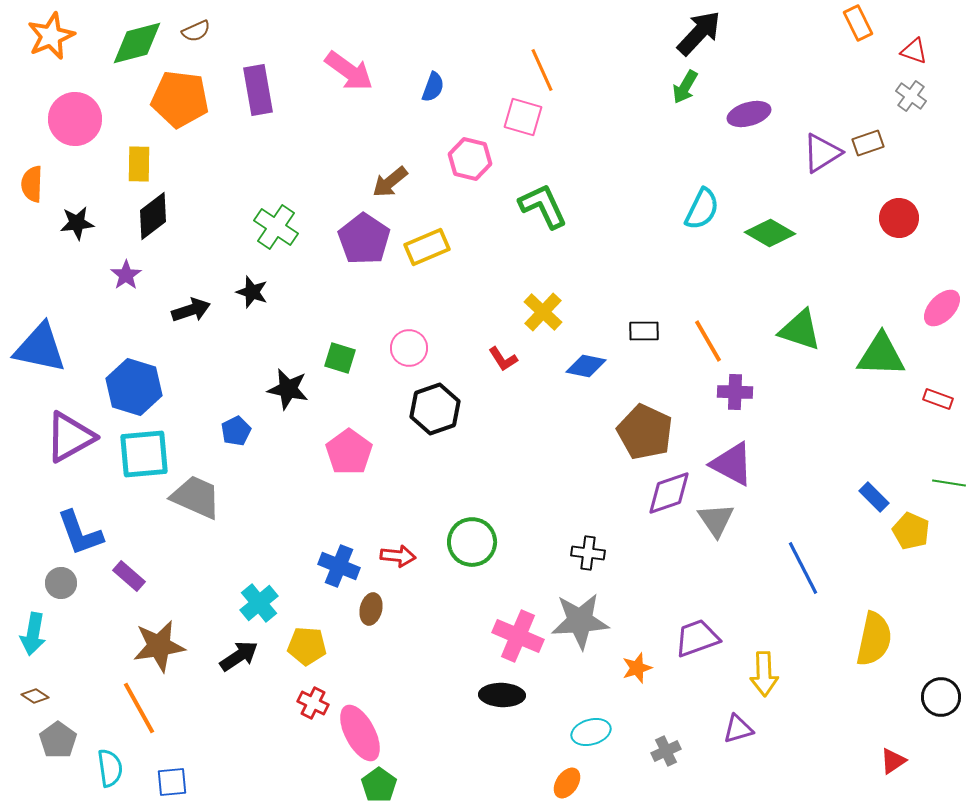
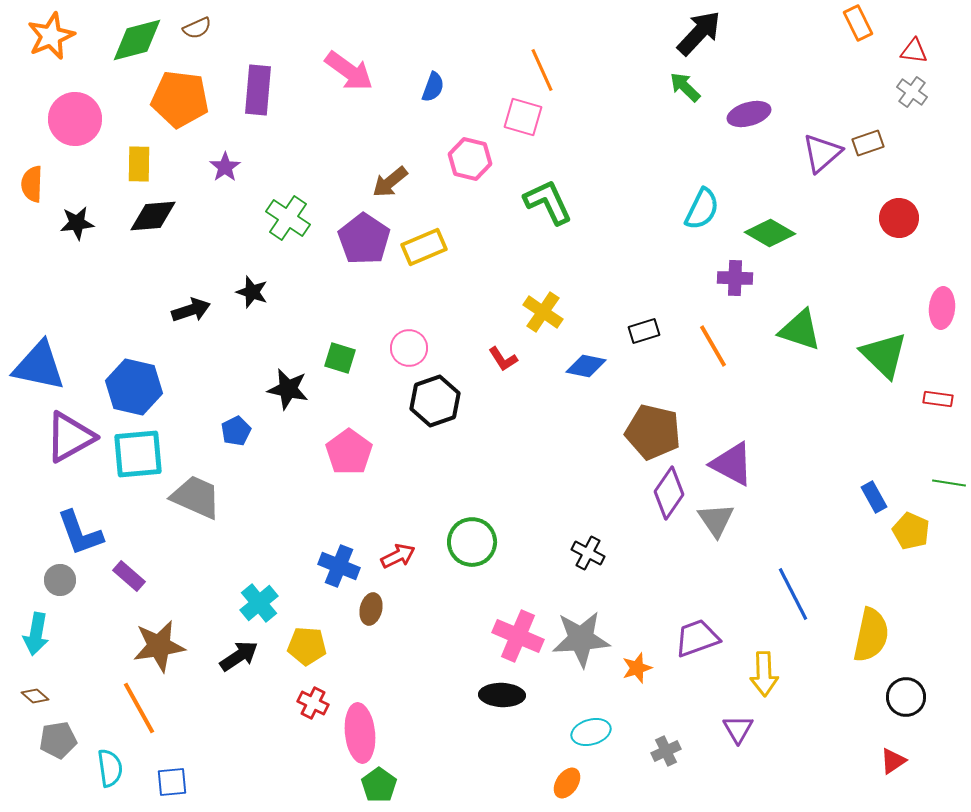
brown semicircle at (196, 31): moved 1 px right, 3 px up
green diamond at (137, 43): moved 3 px up
red triangle at (914, 51): rotated 12 degrees counterclockwise
green arrow at (685, 87): rotated 104 degrees clockwise
purple rectangle at (258, 90): rotated 15 degrees clockwise
gray cross at (911, 96): moved 1 px right, 4 px up
purple triangle at (822, 153): rotated 9 degrees counterclockwise
green L-shape at (543, 206): moved 5 px right, 4 px up
black diamond at (153, 216): rotated 33 degrees clockwise
green cross at (276, 227): moved 12 px right, 9 px up
yellow rectangle at (427, 247): moved 3 px left
purple star at (126, 275): moved 99 px right, 108 px up
pink ellipse at (942, 308): rotated 39 degrees counterclockwise
yellow cross at (543, 312): rotated 9 degrees counterclockwise
black rectangle at (644, 331): rotated 16 degrees counterclockwise
orange line at (708, 341): moved 5 px right, 5 px down
blue triangle at (40, 348): moved 1 px left, 18 px down
green triangle at (881, 355): moved 3 px right; rotated 42 degrees clockwise
blue hexagon at (134, 387): rotated 4 degrees counterclockwise
purple cross at (735, 392): moved 114 px up
red rectangle at (938, 399): rotated 12 degrees counterclockwise
black hexagon at (435, 409): moved 8 px up
brown pentagon at (645, 432): moved 8 px right; rotated 12 degrees counterclockwise
cyan square at (144, 454): moved 6 px left
purple diamond at (669, 493): rotated 36 degrees counterclockwise
blue rectangle at (874, 497): rotated 16 degrees clockwise
black cross at (588, 553): rotated 20 degrees clockwise
red arrow at (398, 556): rotated 32 degrees counterclockwise
blue line at (803, 568): moved 10 px left, 26 px down
gray circle at (61, 583): moved 1 px left, 3 px up
gray star at (580, 621): moved 1 px right, 18 px down
cyan arrow at (33, 634): moved 3 px right
yellow semicircle at (874, 639): moved 3 px left, 4 px up
brown diamond at (35, 696): rotated 8 degrees clockwise
black circle at (941, 697): moved 35 px left
purple triangle at (738, 729): rotated 44 degrees counterclockwise
pink ellipse at (360, 733): rotated 22 degrees clockwise
gray pentagon at (58, 740): rotated 27 degrees clockwise
